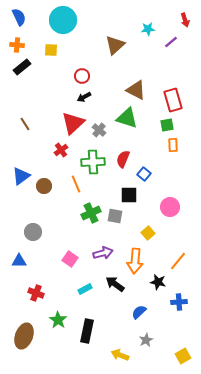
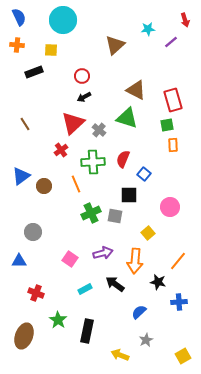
black rectangle at (22, 67): moved 12 px right, 5 px down; rotated 18 degrees clockwise
